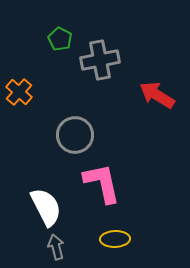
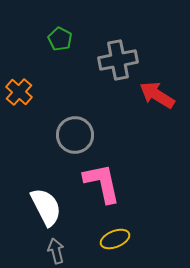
gray cross: moved 18 px right
yellow ellipse: rotated 20 degrees counterclockwise
gray arrow: moved 4 px down
